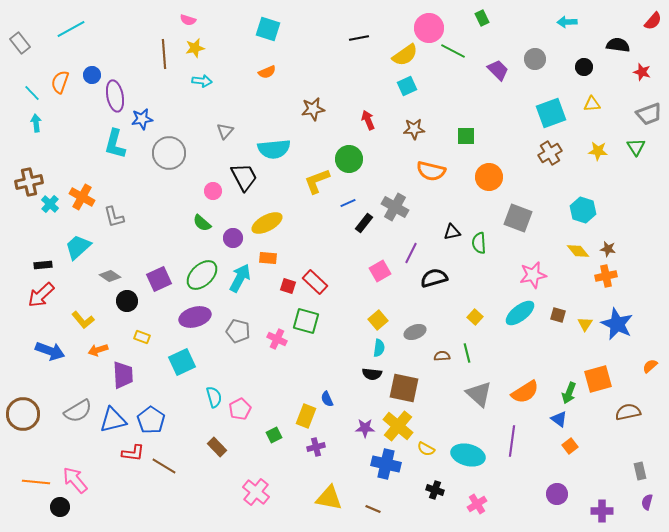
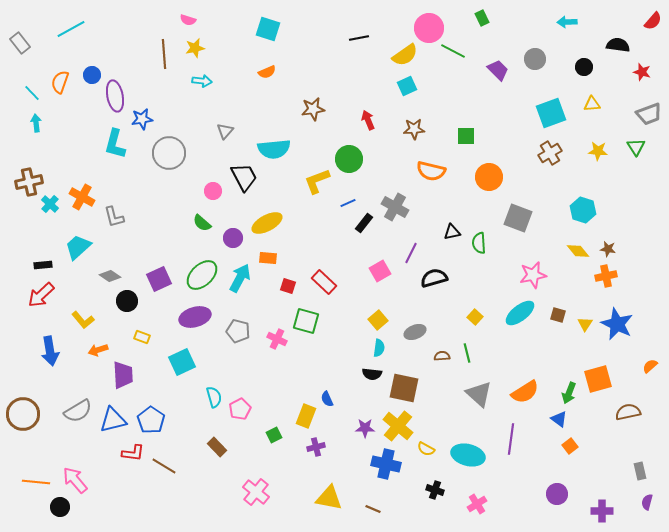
red rectangle at (315, 282): moved 9 px right
blue arrow at (50, 351): rotated 60 degrees clockwise
purple line at (512, 441): moved 1 px left, 2 px up
